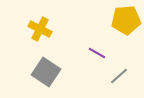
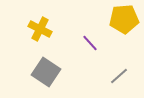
yellow pentagon: moved 2 px left, 1 px up
purple line: moved 7 px left, 10 px up; rotated 18 degrees clockwise
